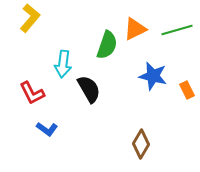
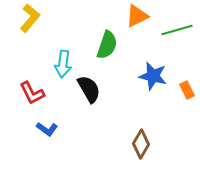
orange triangle: moved 2 px right, 13 px up
